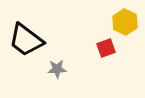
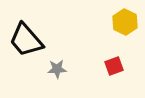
black trapezoid: rotated 12 degrees clockwise
red square: moved 8 px right, 18 px down
